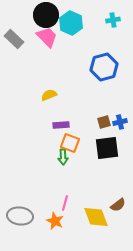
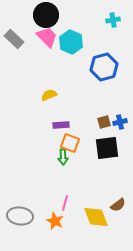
cyan hexagon: moved 19 px down
